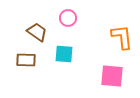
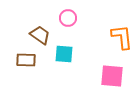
brown trapezoid: moved 3 px right, 3 px down
